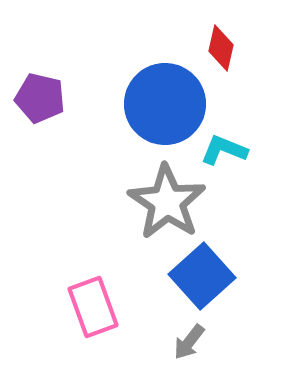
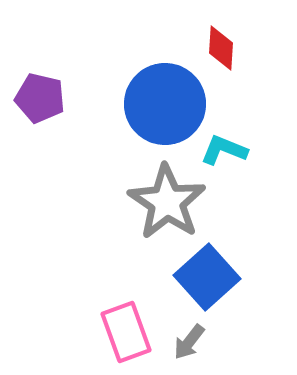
red diamond: rotated 9 degrees counterclockwise
blue square: moved 5 px right, 1 px down
pink rectangle: moved 33 px right, 25 px down
